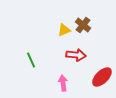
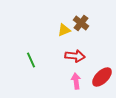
brown cross: moved 2 px left, 2 px up
red arrow: moved 1 px left, 1 px down
pink arrow: moved 13 px right, 2 px up
